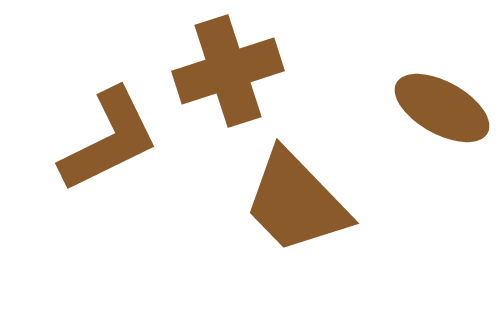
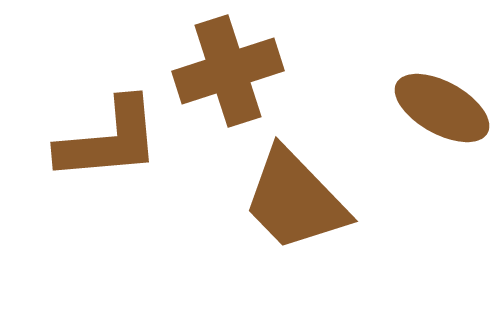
brown L-shape: rotated 21 degrees clockwise
brown trapezoid: moved 1 px left, 2 px up
